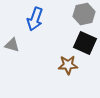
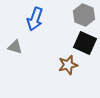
gray hexagon: moved 1 px down; rotated 25 degrees counterclockwise
gray triangle: moved 3 px right, 2 px down
brown star: rotated 12 degrees counterclockwise
